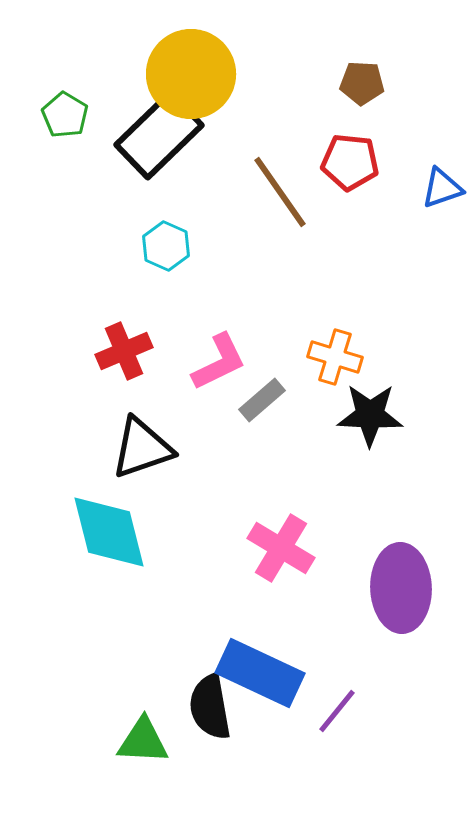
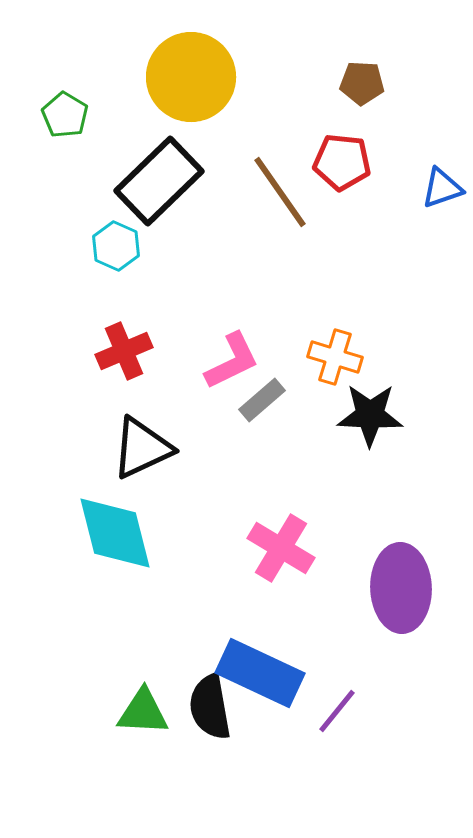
yellow circle: moved 3 px down
black rectangle: moved 46 px down
red pentagon: moved 8 px left
cyan hexagon: moved 50 px left
pink L-shape: moved 13 px right, 1 px up
black triangle: rotated 6 degrees counterclockwise
cyan diamond: moved 6 px right, 1 px down
green triangle: moved 29 px up
